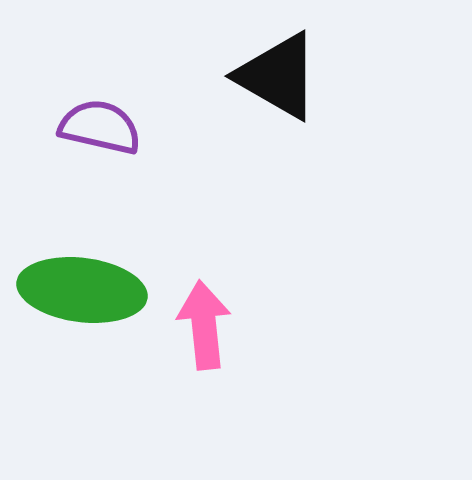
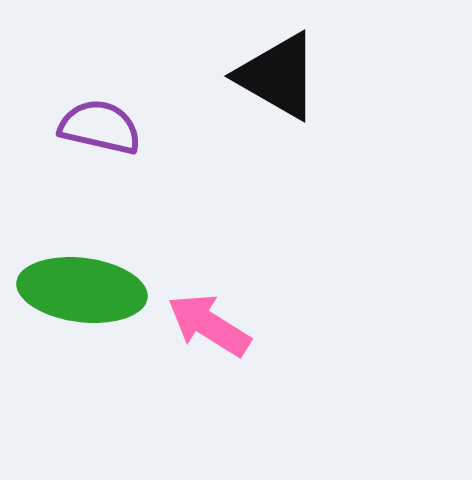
pink arrow: moved 5 px right; rotated 52 degrees counterclockwise
